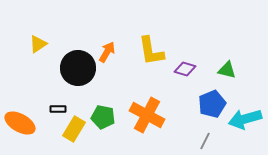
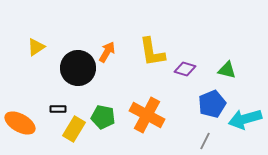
yellow triangle: moved 2 px left, 3 px down
yellow L-shape: moved 1 px right, 1 px down
